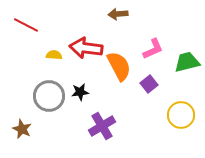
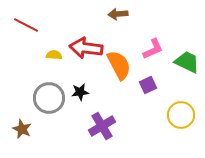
green trapezoid: rotated 40 degrees clockwise
orange semicircle: moved 1 px up
purple square: moved 1 px left, 1 px down; rotated 12 degrees clockwise
gray circle: moved 2 px down
